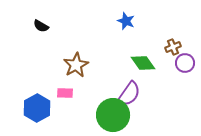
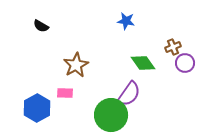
blue star: rotated 12 degrees counterclockwise
green circle: moved 2 px left
